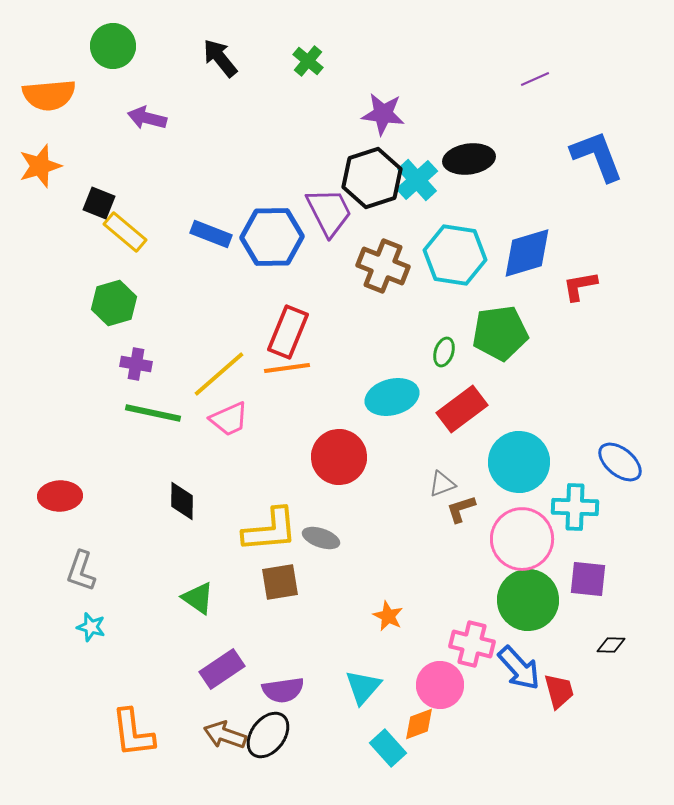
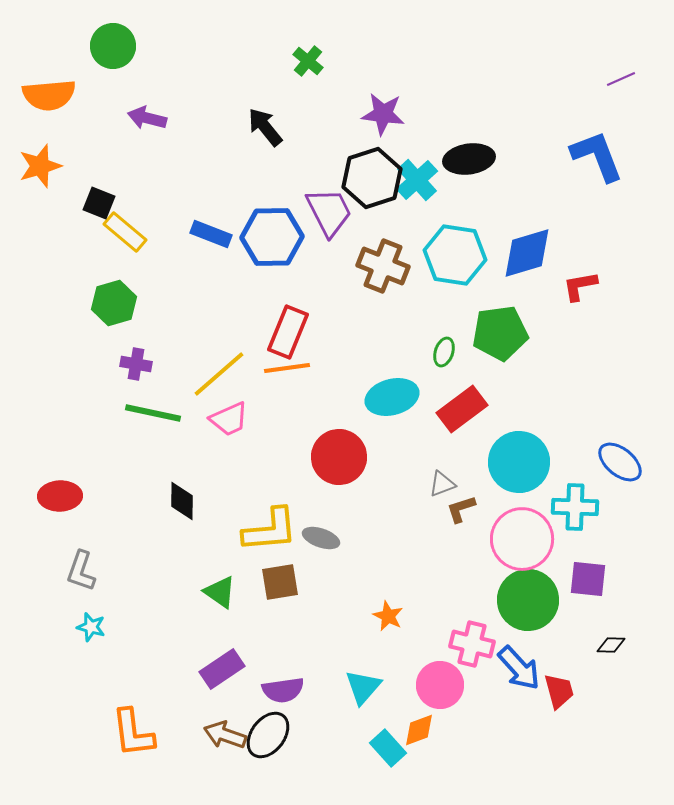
black arrow at (220, 58): moved 45 px right, 69 px down
purple line at (535, 79): moved 86 px right
green triangle at (198, 598): moved 22 px right, 6 px up
orange diamond at (419, 724): moved 6 px down
